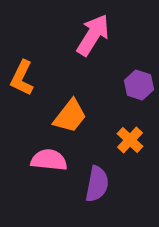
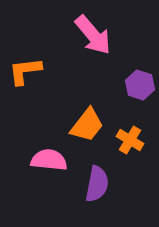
pink arrow: rotated 108 degrees clockwise
orange L-shape: moved 3 px right, 7 px up; rotated 57 degrees clockwise
purple hexagon: moved 1 px right
orange trapezoid: moved 17 px right, 9 px down
orange cross: rotated 12 degrees counterclockwise
